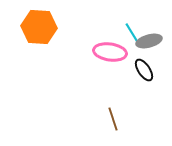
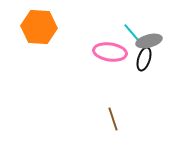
cyan line: rotated 10 degrees counterclockwise
black ellipse: moved 11 px up; rotated 50 degrees clockwise
